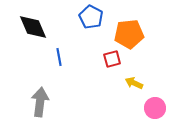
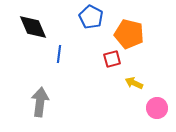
orange pentagon: rotated 20 degrees clockwise
blue line: moved 3 px up; rotated 18 degrees clockwise
pink circle: moved 2 px right
